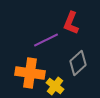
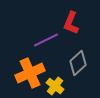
orange cross: rotated 32 degrees counterclockwise
